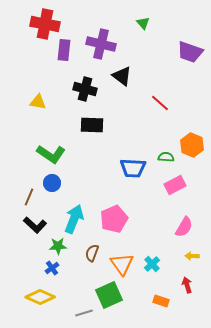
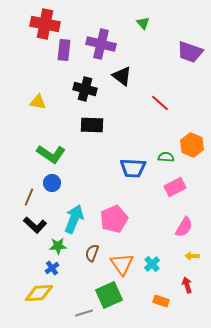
pink rectangle: moved 2 px down
yellow diamond: moved 1 px left, 4 px up; rotated 28 degrees counterclockwise
